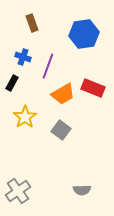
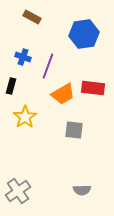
brown rectangle: moved 6 px up; rotated 42 degrees counterclockwise
black rectangle: moved 1 px left, 3 px down; rotated 14 degrees counterclockwise
red rectangle: rotated 15 degrees counterclockwise
gray square: moved 13 px right; rotated 30 degrees counterclockwise
